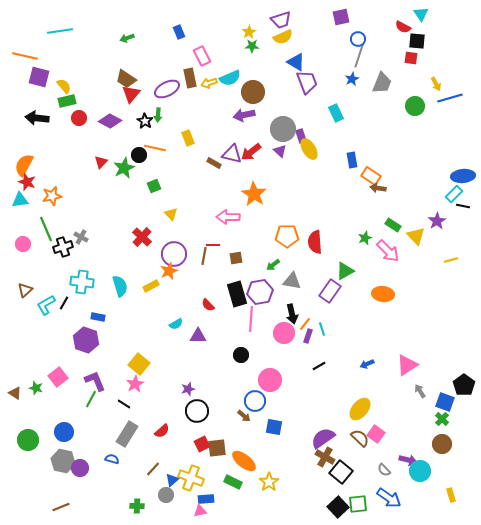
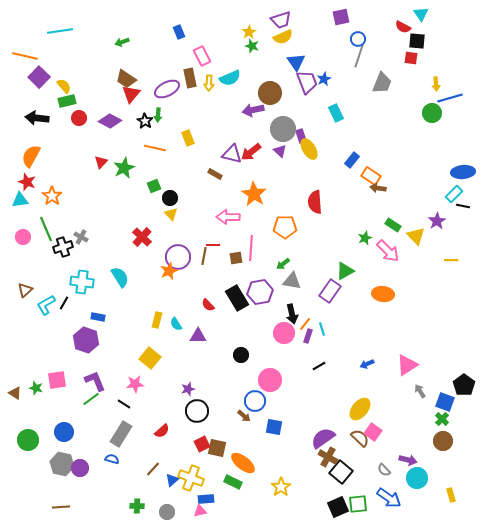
green arrow at (127, 38): moved 5 px left, 4 px down
green star at (252, 46): rotated 16 degrees clockwise
blue triangle at (296, 62): rotated 24 degrees clockwise
purple square at (39, 77): rotated 30 degrees clockwise
blue star at (352, 79): moved 28 px left
yellow arrow at (209, 83): rotated 70 degrees counterclockwise
yellow arrow at (436, 84): rotated 24 degrees clockwise
brown circle at (253, 92): moved 17 px right, 1 px down
green circle at (415, 106): moved 17 px right, 7 px down
purple arrow at (244, 115): moved 9 px right, 5 px up
black circle at (139, 155): moved 31 px right, 43 px down
blue rectangle at (352, 160): rotated 49 degrees clockwise
brown rectangle at (214, 163): moved 1 px right, 11 px down
orange semicircle at (24, 165): moved 7 px right, 9 px up
blue ellipse at (463, 176): moved 4 px up
orange star at (52, 196): rotated 24 degrees counterclockwise
orange pentagon at (287, 236): moved 2 px left, 9 px up
red semicircle at (315, 242): moved 40 px up
pink circle at (23, 244): moved 7 px up
purple circle at (174, 254): moved 4 px right, 3 px down
yellow line at (451, 260): rotated 16 degrees clockwise
green arrow at (273, 265): moved 10 px right, 1 px up
cyan semicircle at (120, 286): moved 9 px up; rotated 15 degrees counterclockwise
yellow rectangle at (151, 286): moved 6 px right, 34 px down; rotated 49 degrees counterclockwise
black rectangle at (237, 294): moved 4 px down; rotated 15 degrees counterclockwise
pink line at (251, 319): moved 71 px up
cyan semicircle at (176, 324): rotated 88 degrees clockwise
yellow square at (139, 364): moved 11 px right, 6 px up
pink square at (58, 377): moved 1 px left, 3 px down; rotated 30 degrees clockwise
pink star at (135, 384): rotated 24 degrees clockwise
green line at (91, 399): rotated 24 degrees clockwise
gray rectangle at (127, 434): moved 6 px left
pink square at (376, 434): moved 3 px left, 2 px up
brown circle at (442, 444): moved 1 px right, 3 px up
brown square at (217, 448): rotated 18 degrees clockwise
brown cross at (325, 457): moved 3 px right
gray hexagon at (63, 461): moved 1 px left, 3 px down
orange ellipse at (244, 461): moved 1 px left, 2 px down
cyan circle at (420, 471): moved 3 px left, 7 px down
yellow star at (269, 482): moved 12 px right, 5 px down
gray circle at (166, 495): moved 1 px right, 17 px down
brown line at (61, 507): rotated 18 degrees clockwise
black square at (338, 507): rotated 20 degrees clockwise
